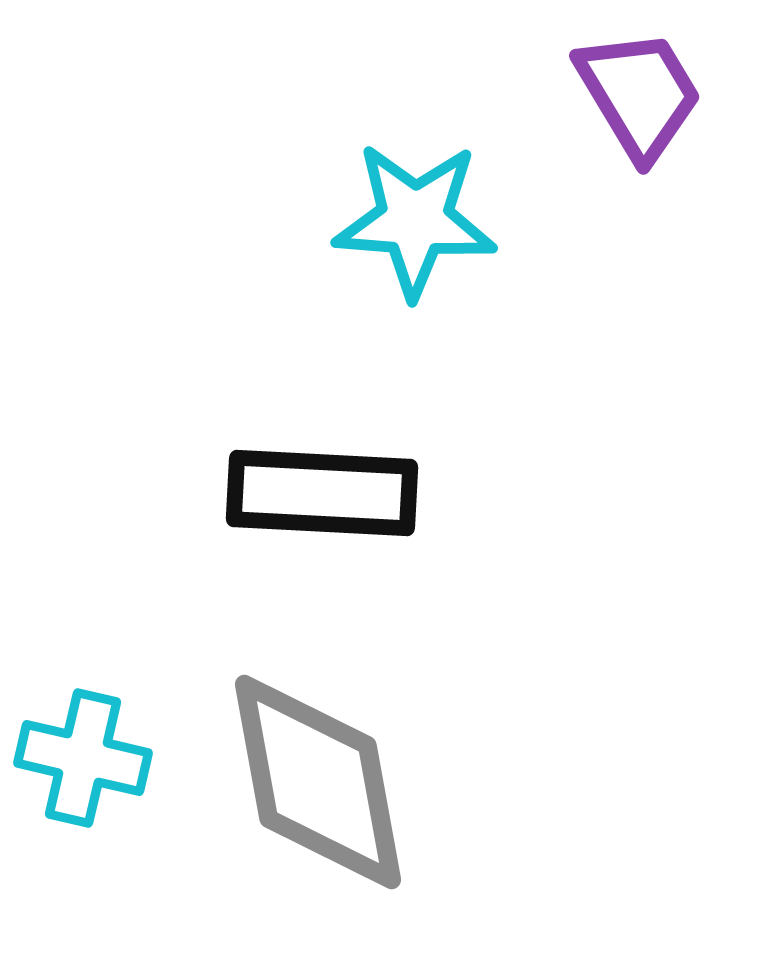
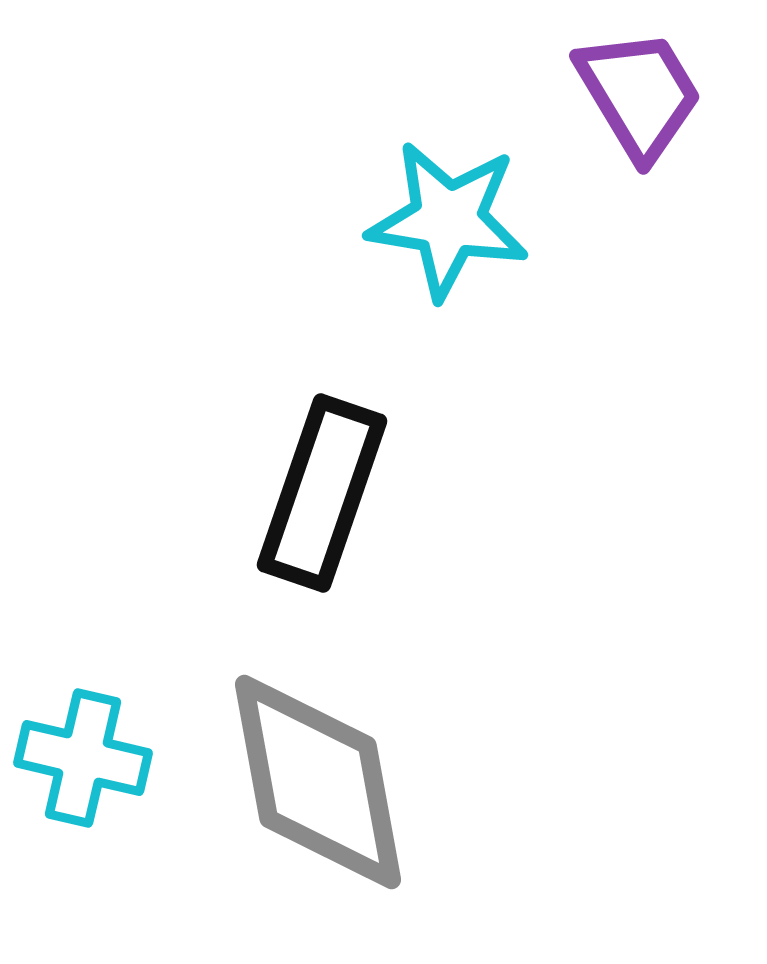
cyan star: moved 33 px right; rotated 5 degrees clockwise
black rectangle: rotated 74 degrees counterclockwise
